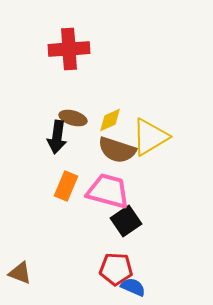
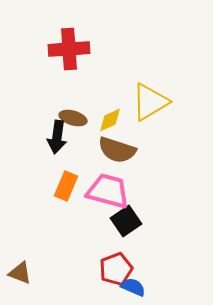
yellow triangle: moved 35 px up
red pentagon: rotated 24 degrees counterclockwise
